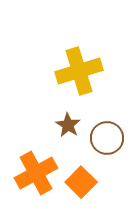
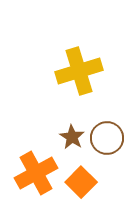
brown star: moved 4 px right, 12 px down
